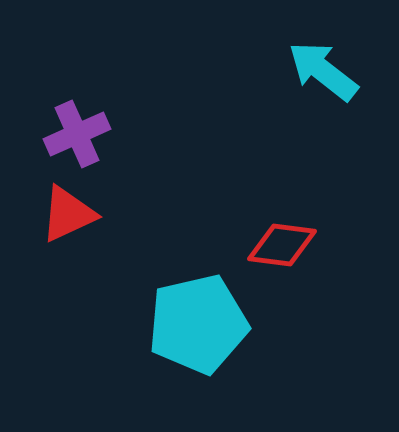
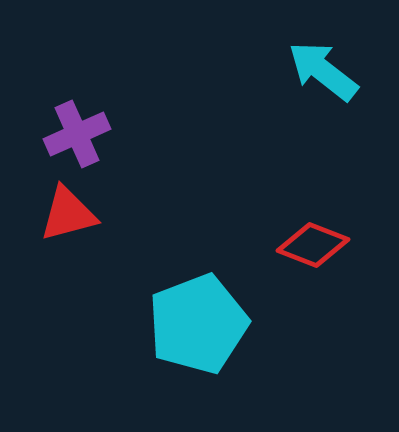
red triangle: rotated 10 degrees clockwise
red diamond: moved 31 px right; rotated 14 degrees clockwise
cyan pentagon: rotated 8 degrees counterclockwise
